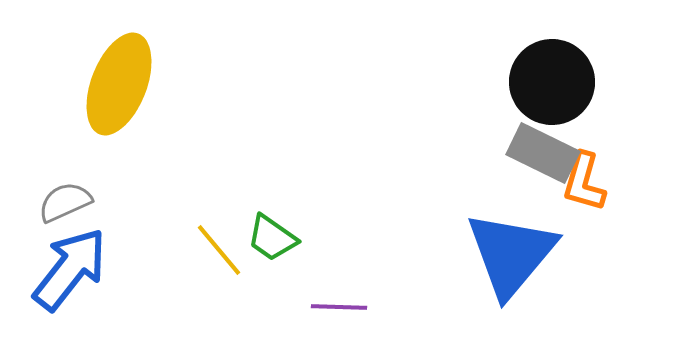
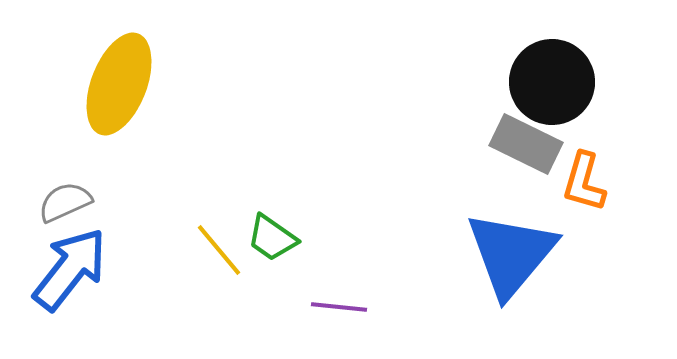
gray rectangle: moved 17 px left, 9 px up
purple line: rotated 4 degrees clockwise
